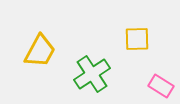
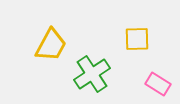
yellow trapezoid: moved 11 px right, 6 px up
pink rectangle: moved 3 px left, 2 px up
